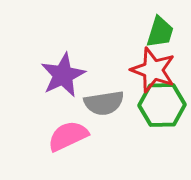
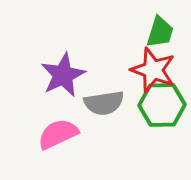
pink semicircle: moved 10 px left, 2 px up
